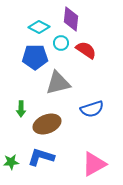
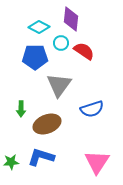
red semicircle: moved 2 px left, 1 px down
gray triangle: moved 1 px right, 2 px down; rotated 40 degrees counterclockwise
pink triangle: moved 3 px right, 2 px up; rotated 28 degrees counterclockwise
